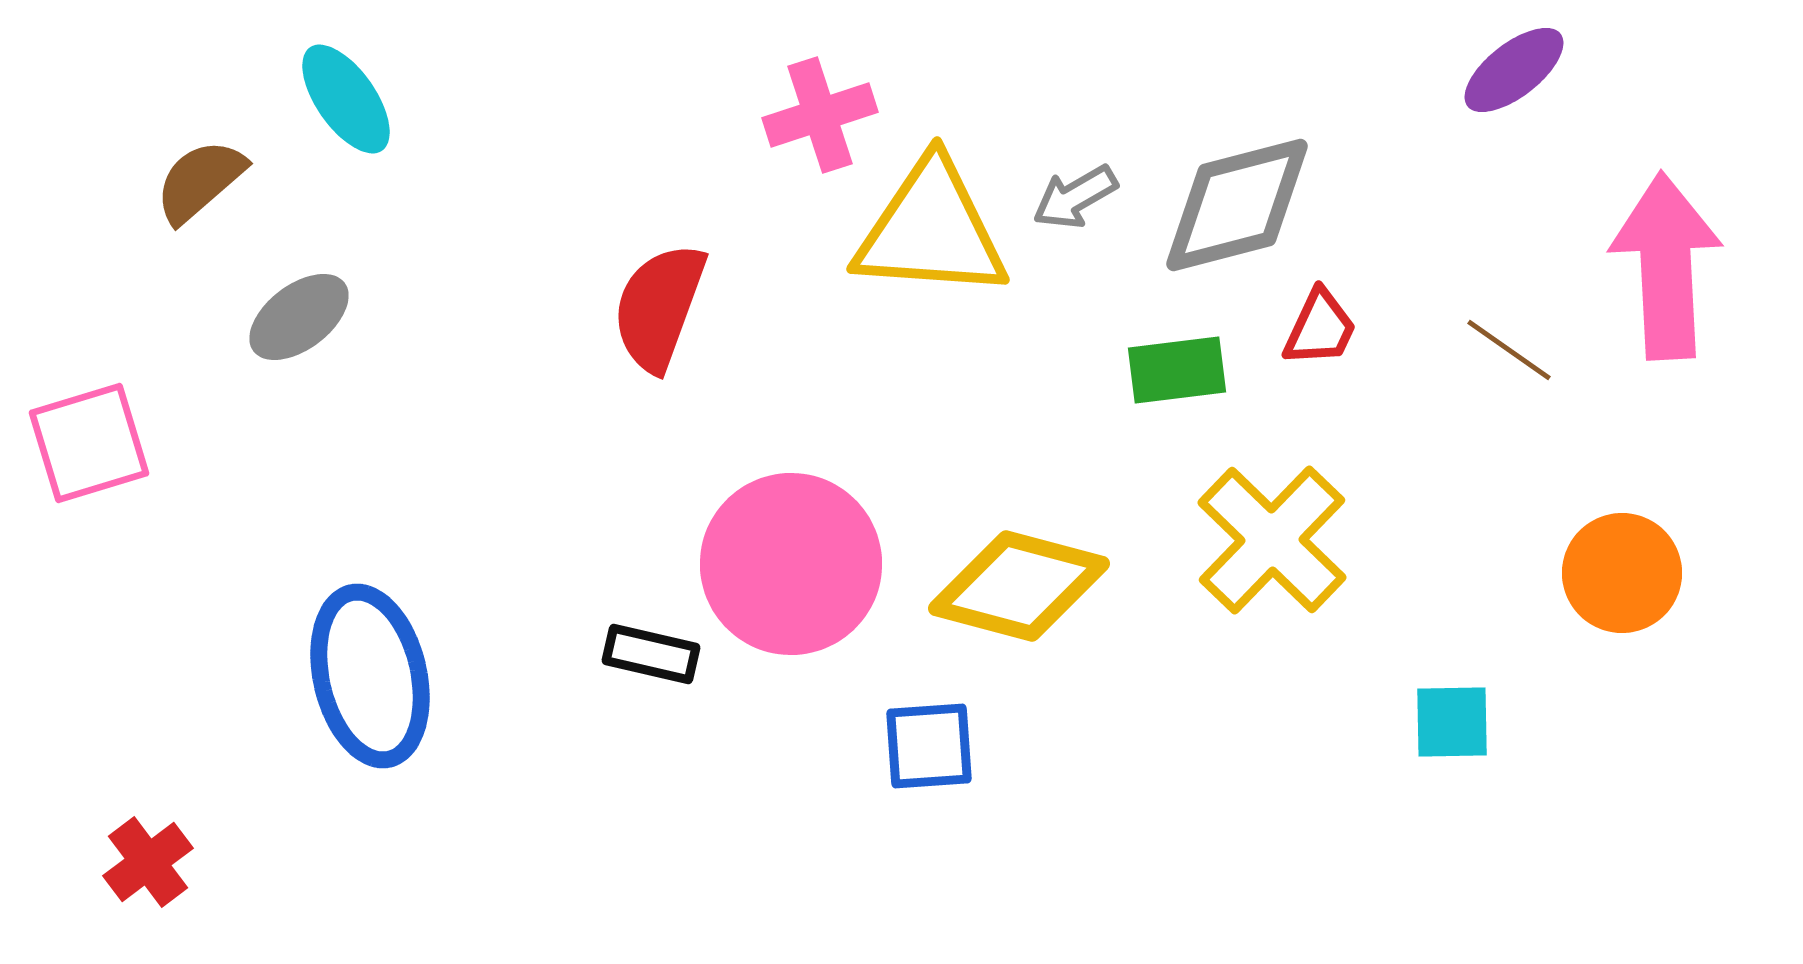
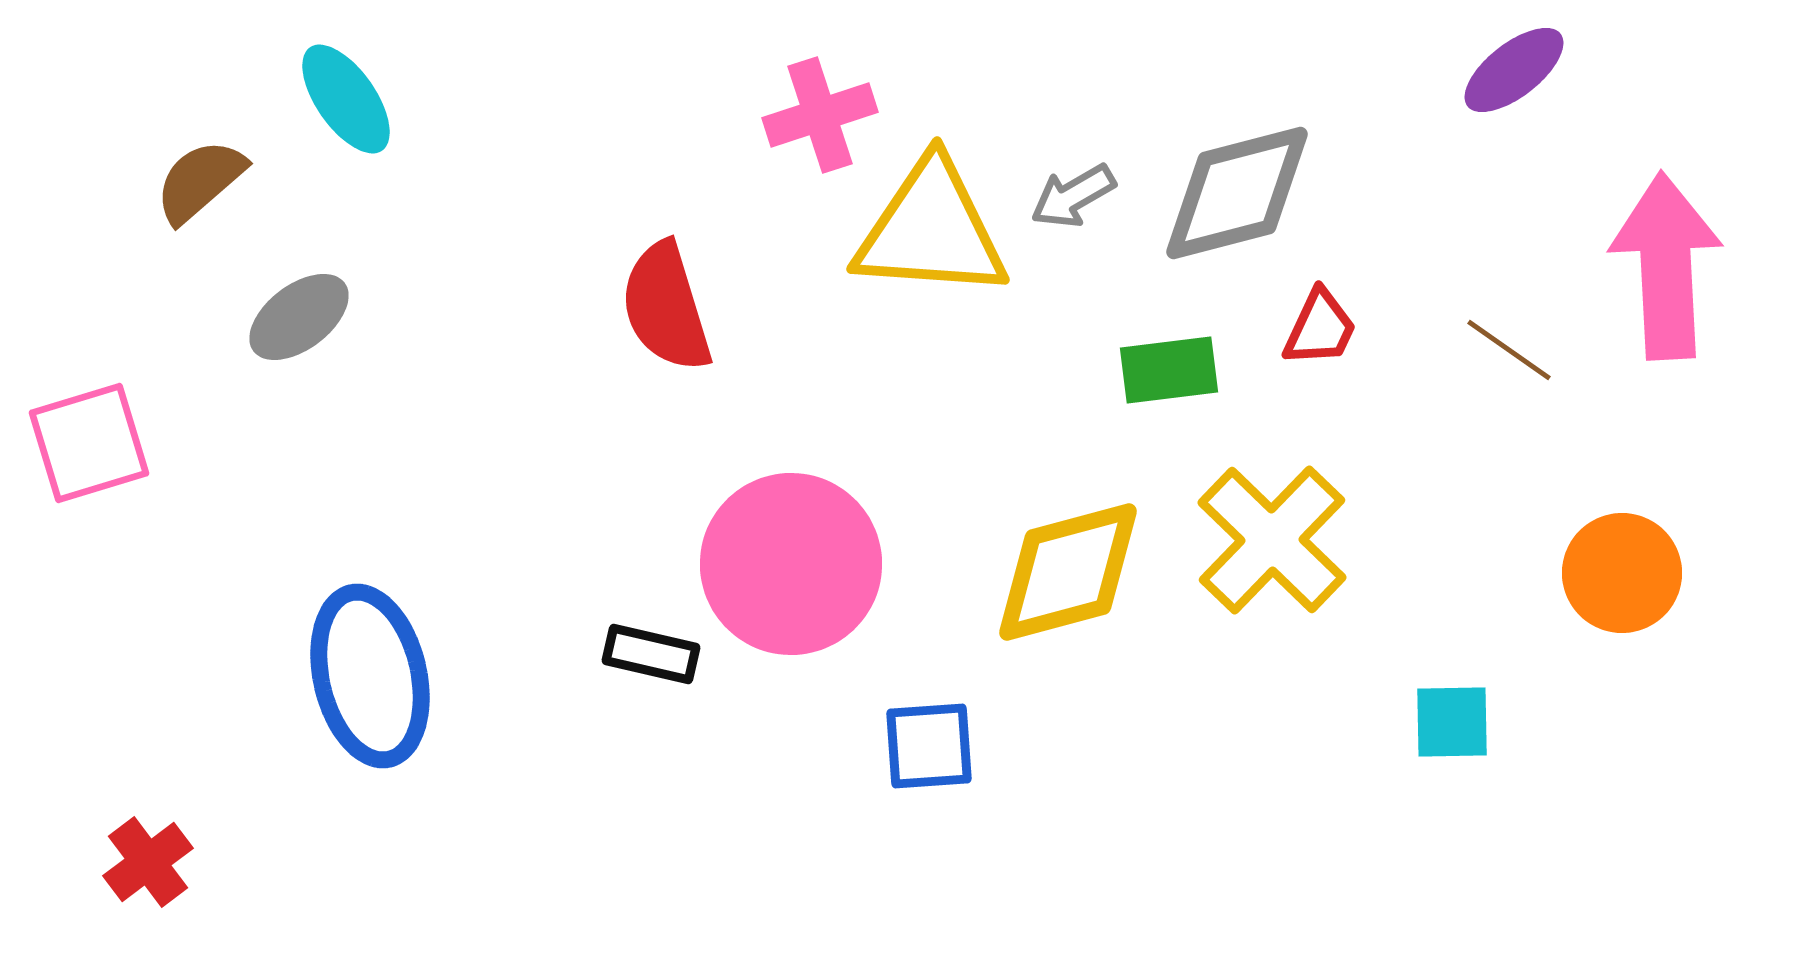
gray arrow: moved 2 px left, 1 px up
gray diamond: moved 12 px up
red semicircle: moved 7 px right; rotated 37 degrees counterclockwise
green rectangle: moved 8 px left
yellow diamond: moved 49 px right, 14 px up; rotated 30 degrees counterclockwise
